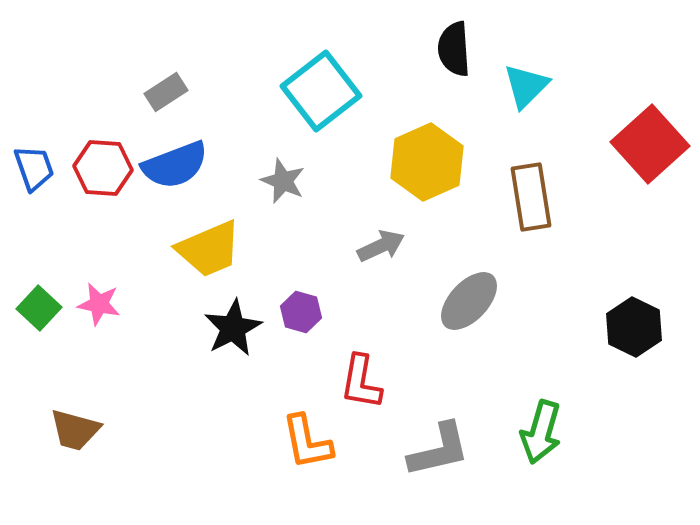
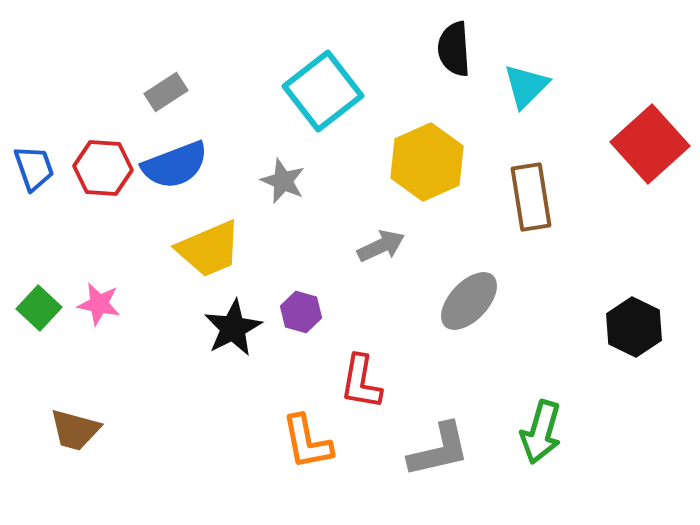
cyan square: moved 2 px right
